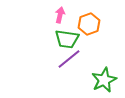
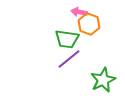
pink arrow: moved 19 px right, 3 px up; rotated 91 degrees counterclockwise
orange hexagon: rotated 20 degrees counterclockwise
green star: moved 1 px left
